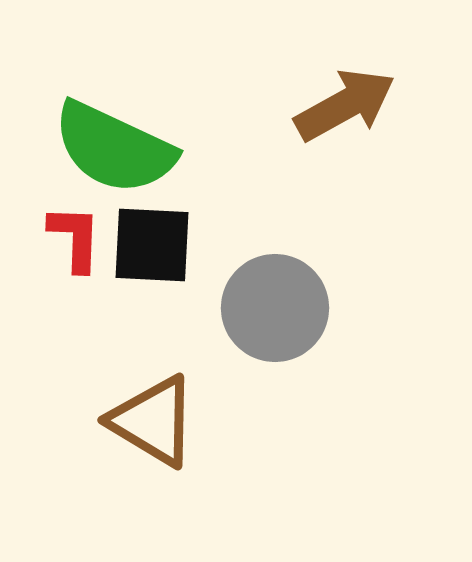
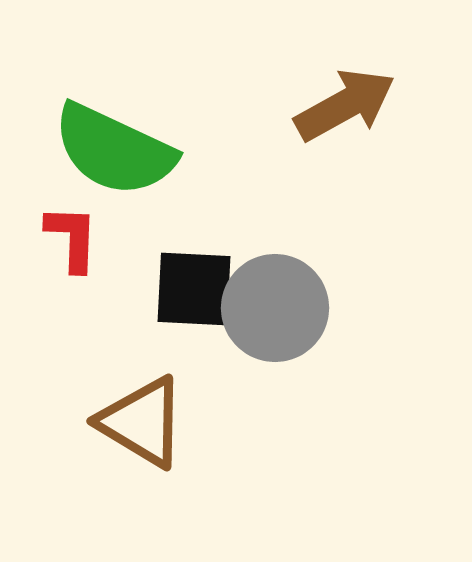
green semicircle: moved 2 px down
red L-shape: moved 3 px left
black square: moved 42 px right, 44 px down
brown triangle: moved 11 px left, 1 px down
